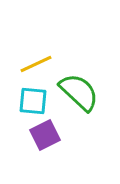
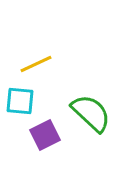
green semicircle: moved 12 px right, 21 px down
cyan square: moved 13 px left
